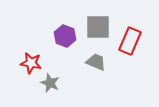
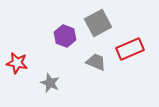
gray square: moved 4 px up; rotated 28 degrees counterclockwise
red rectangle: moved 8 px down; rotated 44 degrees clockwise
red star: moved 14 px left
